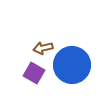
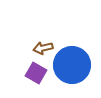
purple square: moved 2 px right
